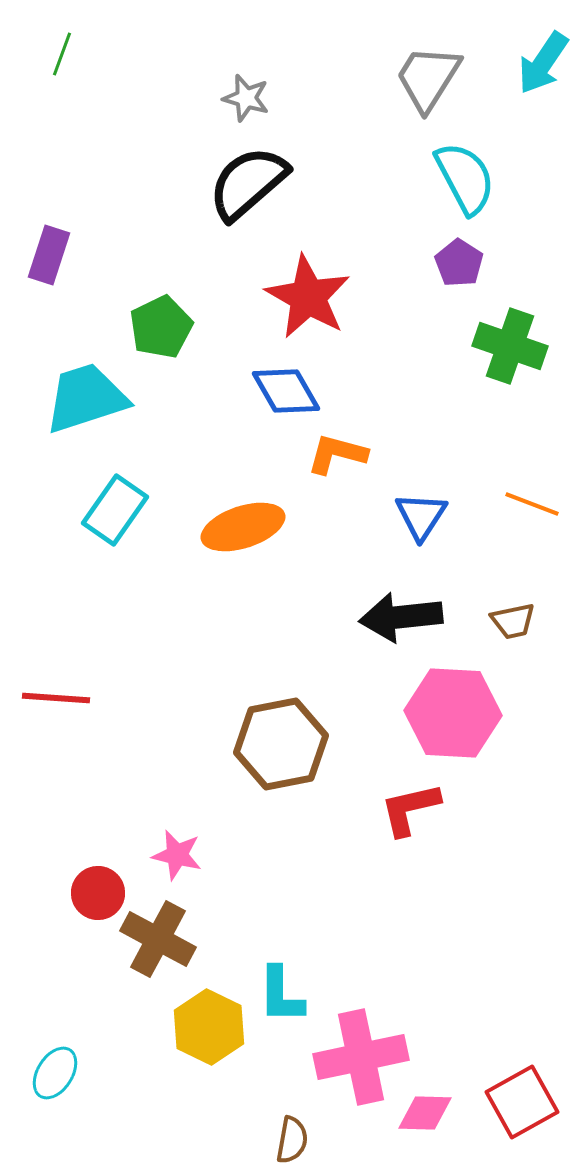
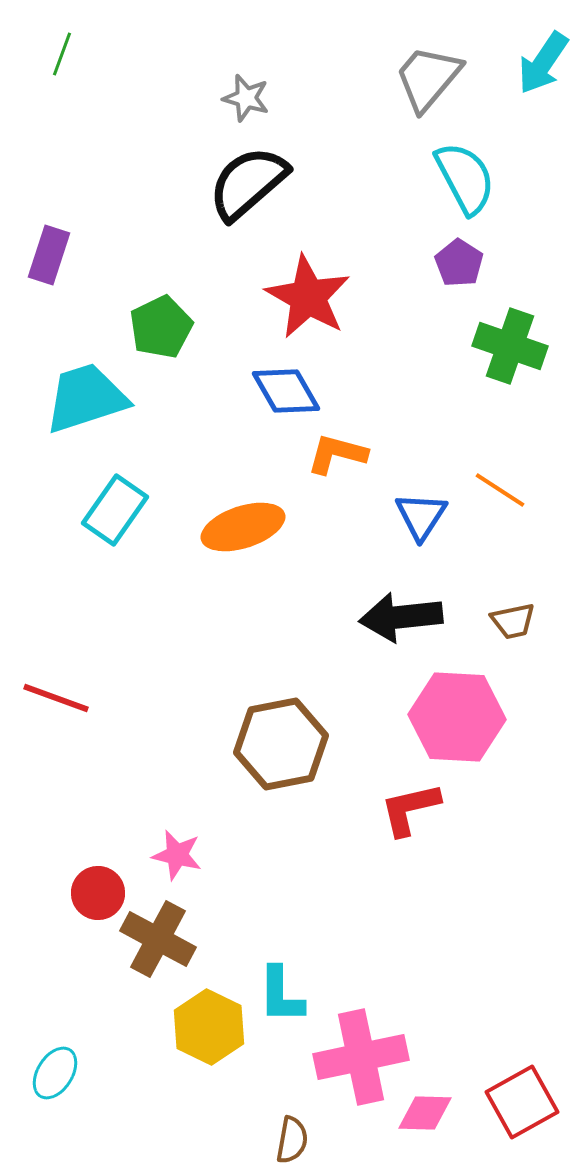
gray trapezoid: rotated 8 degrees clockwise
orange line: moved 32 px left, 14 px up; rotated 12 degrees clockwise
red line: rotated 16 degrees clockwise
pink hexagon: moved 4 px right, 4 px down
